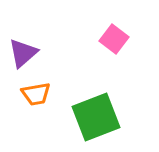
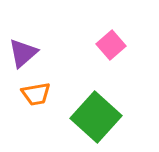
pink square: moved 3 px left, 6 px down; rotated 12 degrees clockwise
green square: rotated 27 degrees counterclockwise
